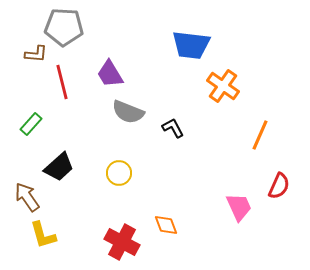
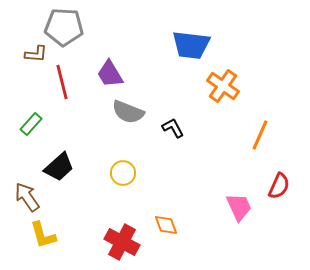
yellow circle: moved 4 px right
